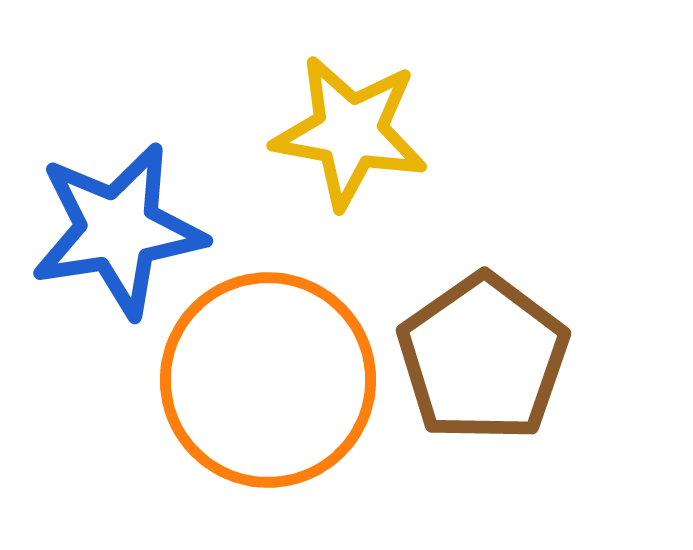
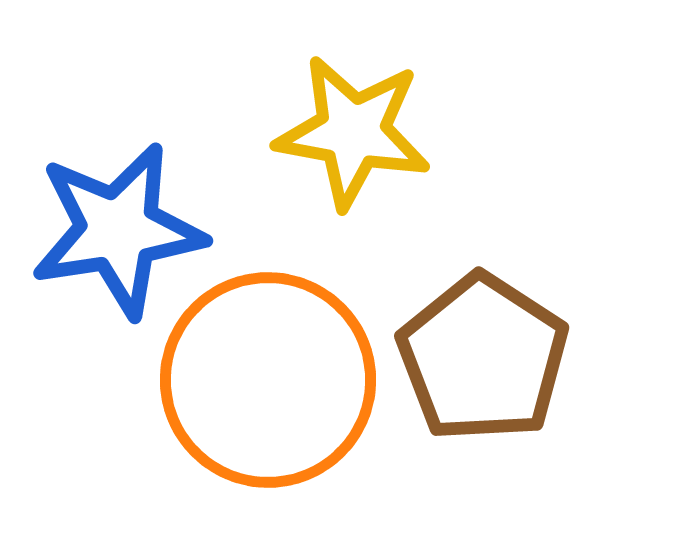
yellow star: moved 3 px right
brown pentagon: rotated 4 degrees counterclockwise
